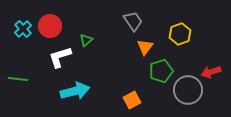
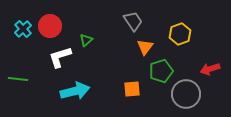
red arrow: moved 1 px left, 3 px up
gray circle: moved 2 px left, 4 px down
orange square: moved 11 px up; rotated 24 degrees clockwise
